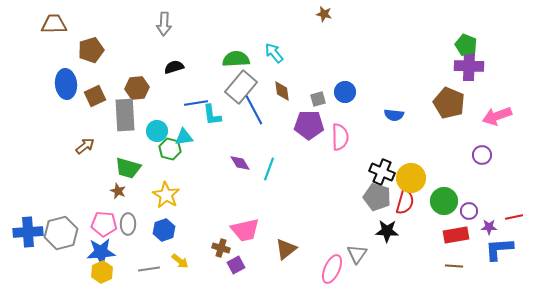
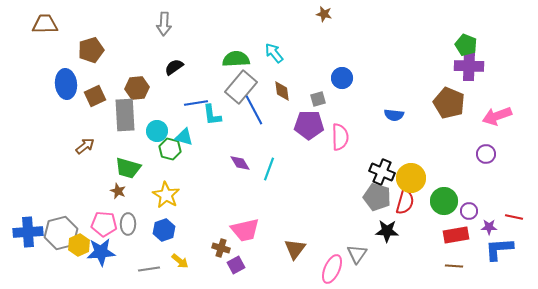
brown trapezoid at (54, 24): moved 9 px left
black semicircle at (174, 67): rotated 18 degrees counterclockwise
blue circle at (345, 92): moved 3 px left, 14 px up
cyan triangle at (184, 137): rotated 24 degrees clockwise
purple circle at (482, 155): moved 4 px right, 1 px up
red line at (514, 217): rotated 24 degrees clockwise
brown triangle at (286, 249): moved 9 px right; rotated 15 degrees counterclockwise
yellow hexagon at (102, 272): moved 23 px left, 27 px up
